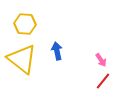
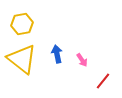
yellow hexagon: moved 3 px left; rotated 15 degrees counterclockwise
blue arrow: moved 3 px down
pink arrow: moved 19 px left
